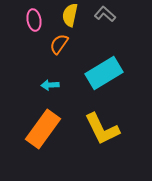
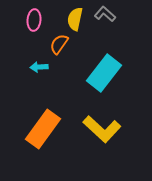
yellow semicircle: moved 5 px right, 4 px down
pink ellipse: rotated 15 degrees clockwise
cyan rectangle: rotated 21 degrees counterclockwise
cyan arrow: moved 11 px left, 18 px up
yellow L-shape: rotated 21 degrees counterclockwise
